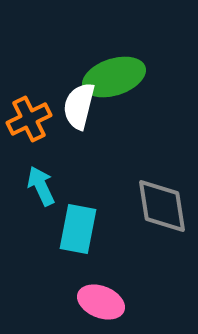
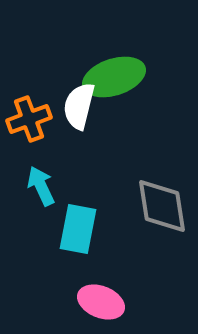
orange cross: rotated 6 degrees clockwise
